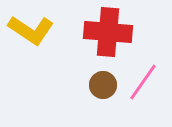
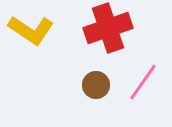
red cross: moved 4 px up; rotated 24 degrees counterclockwise
brown circle: moved 7 px left
